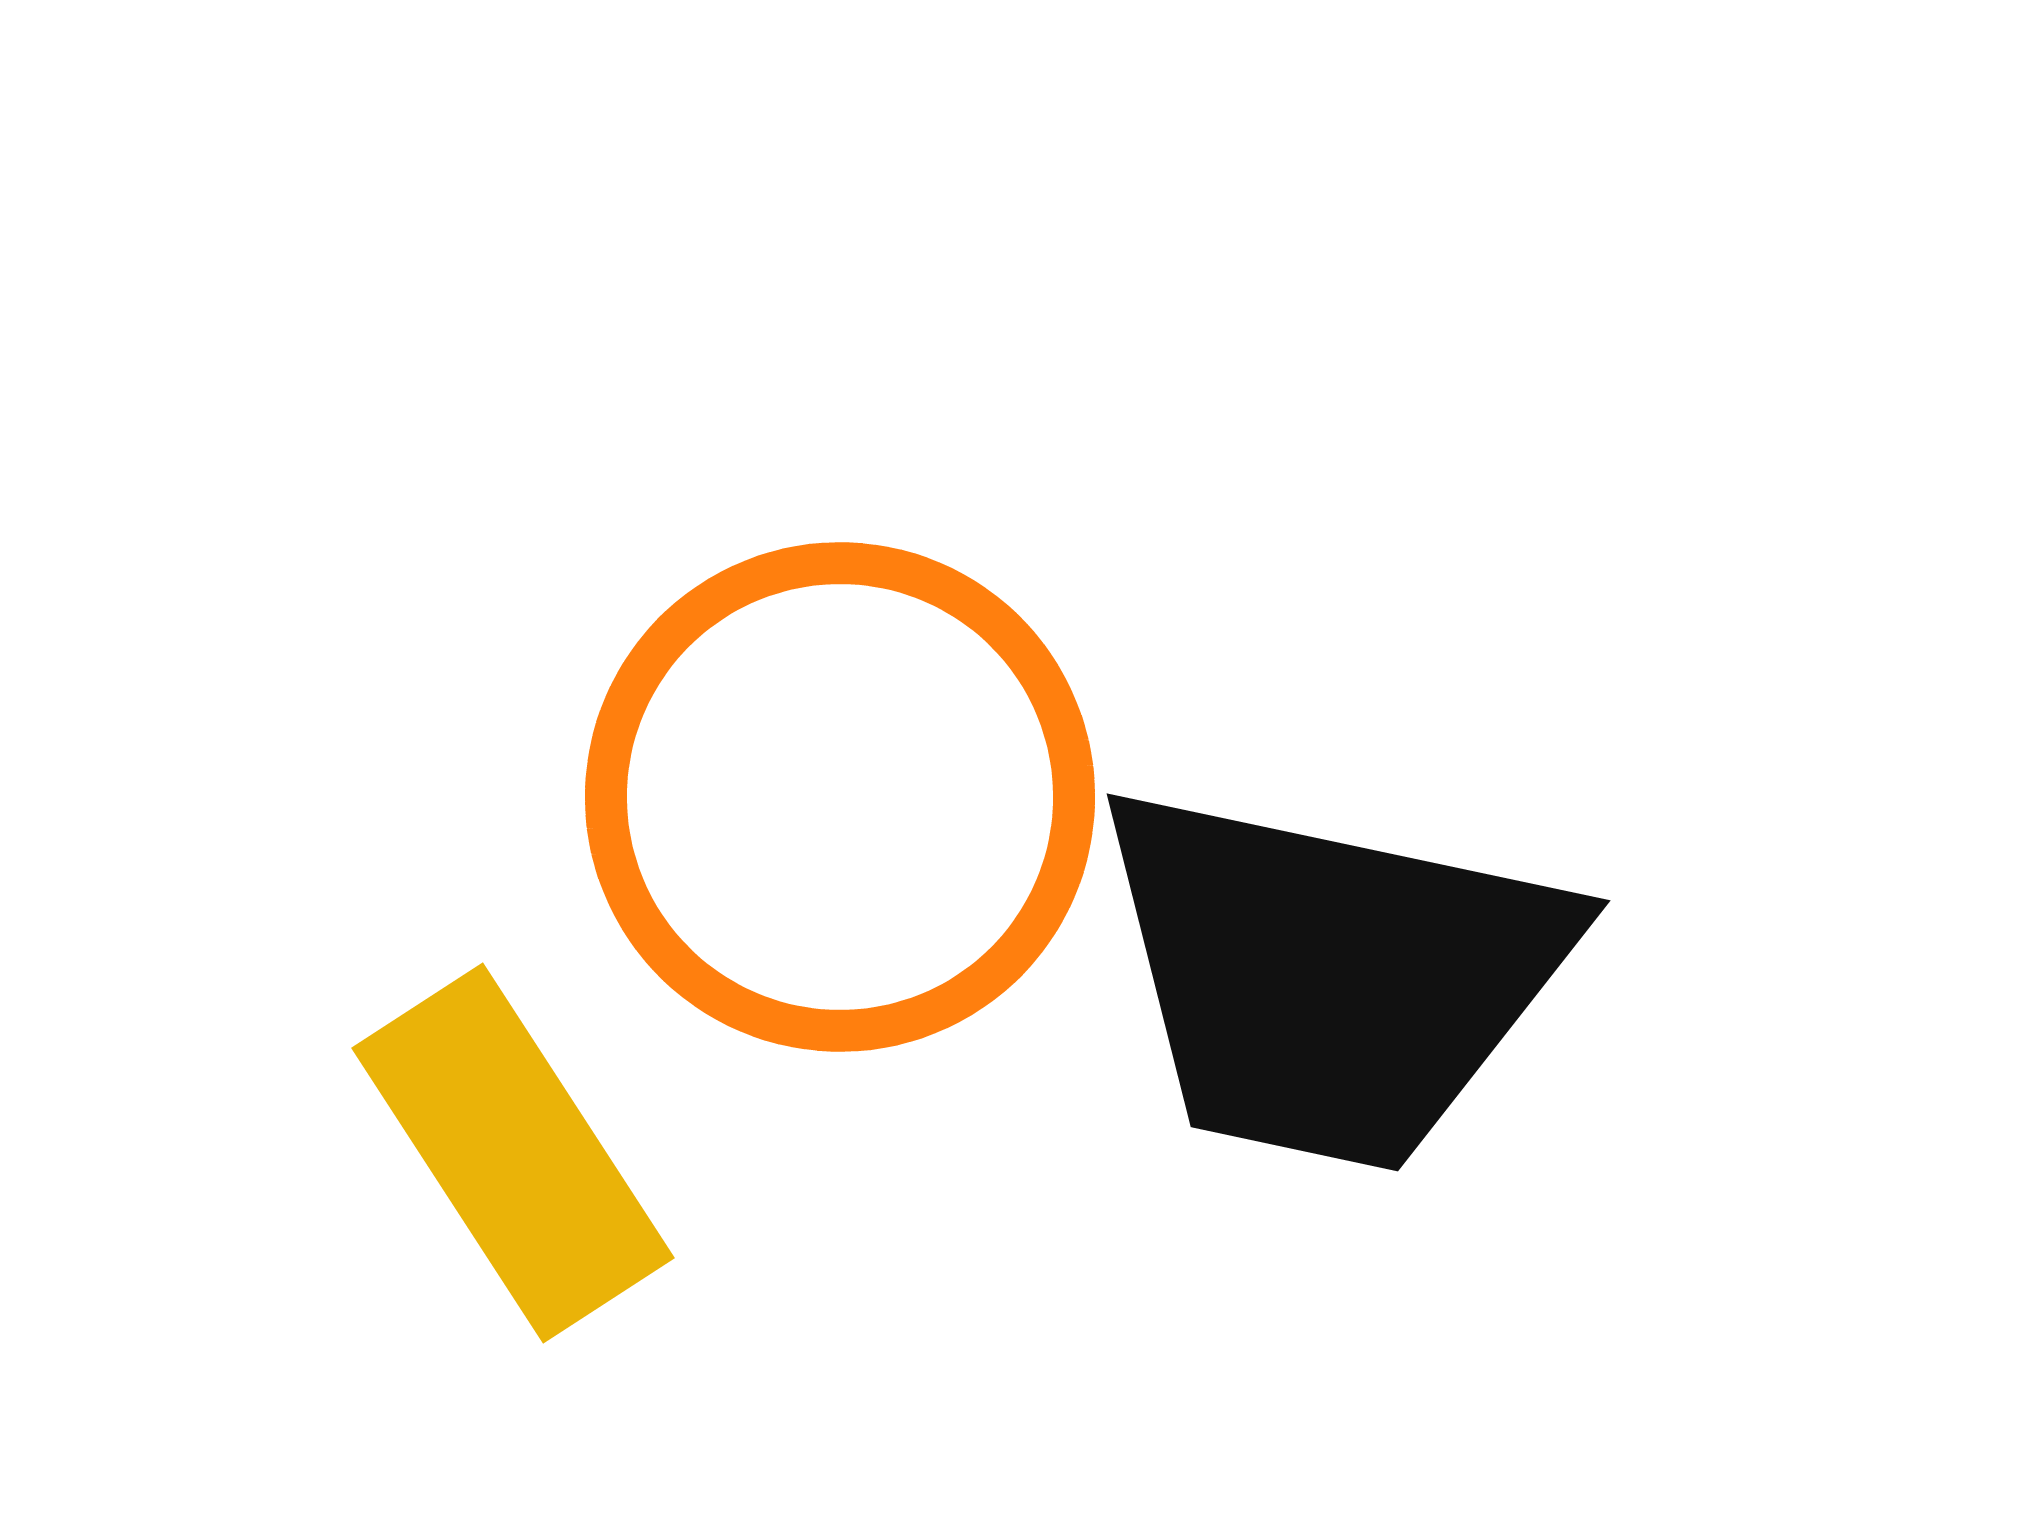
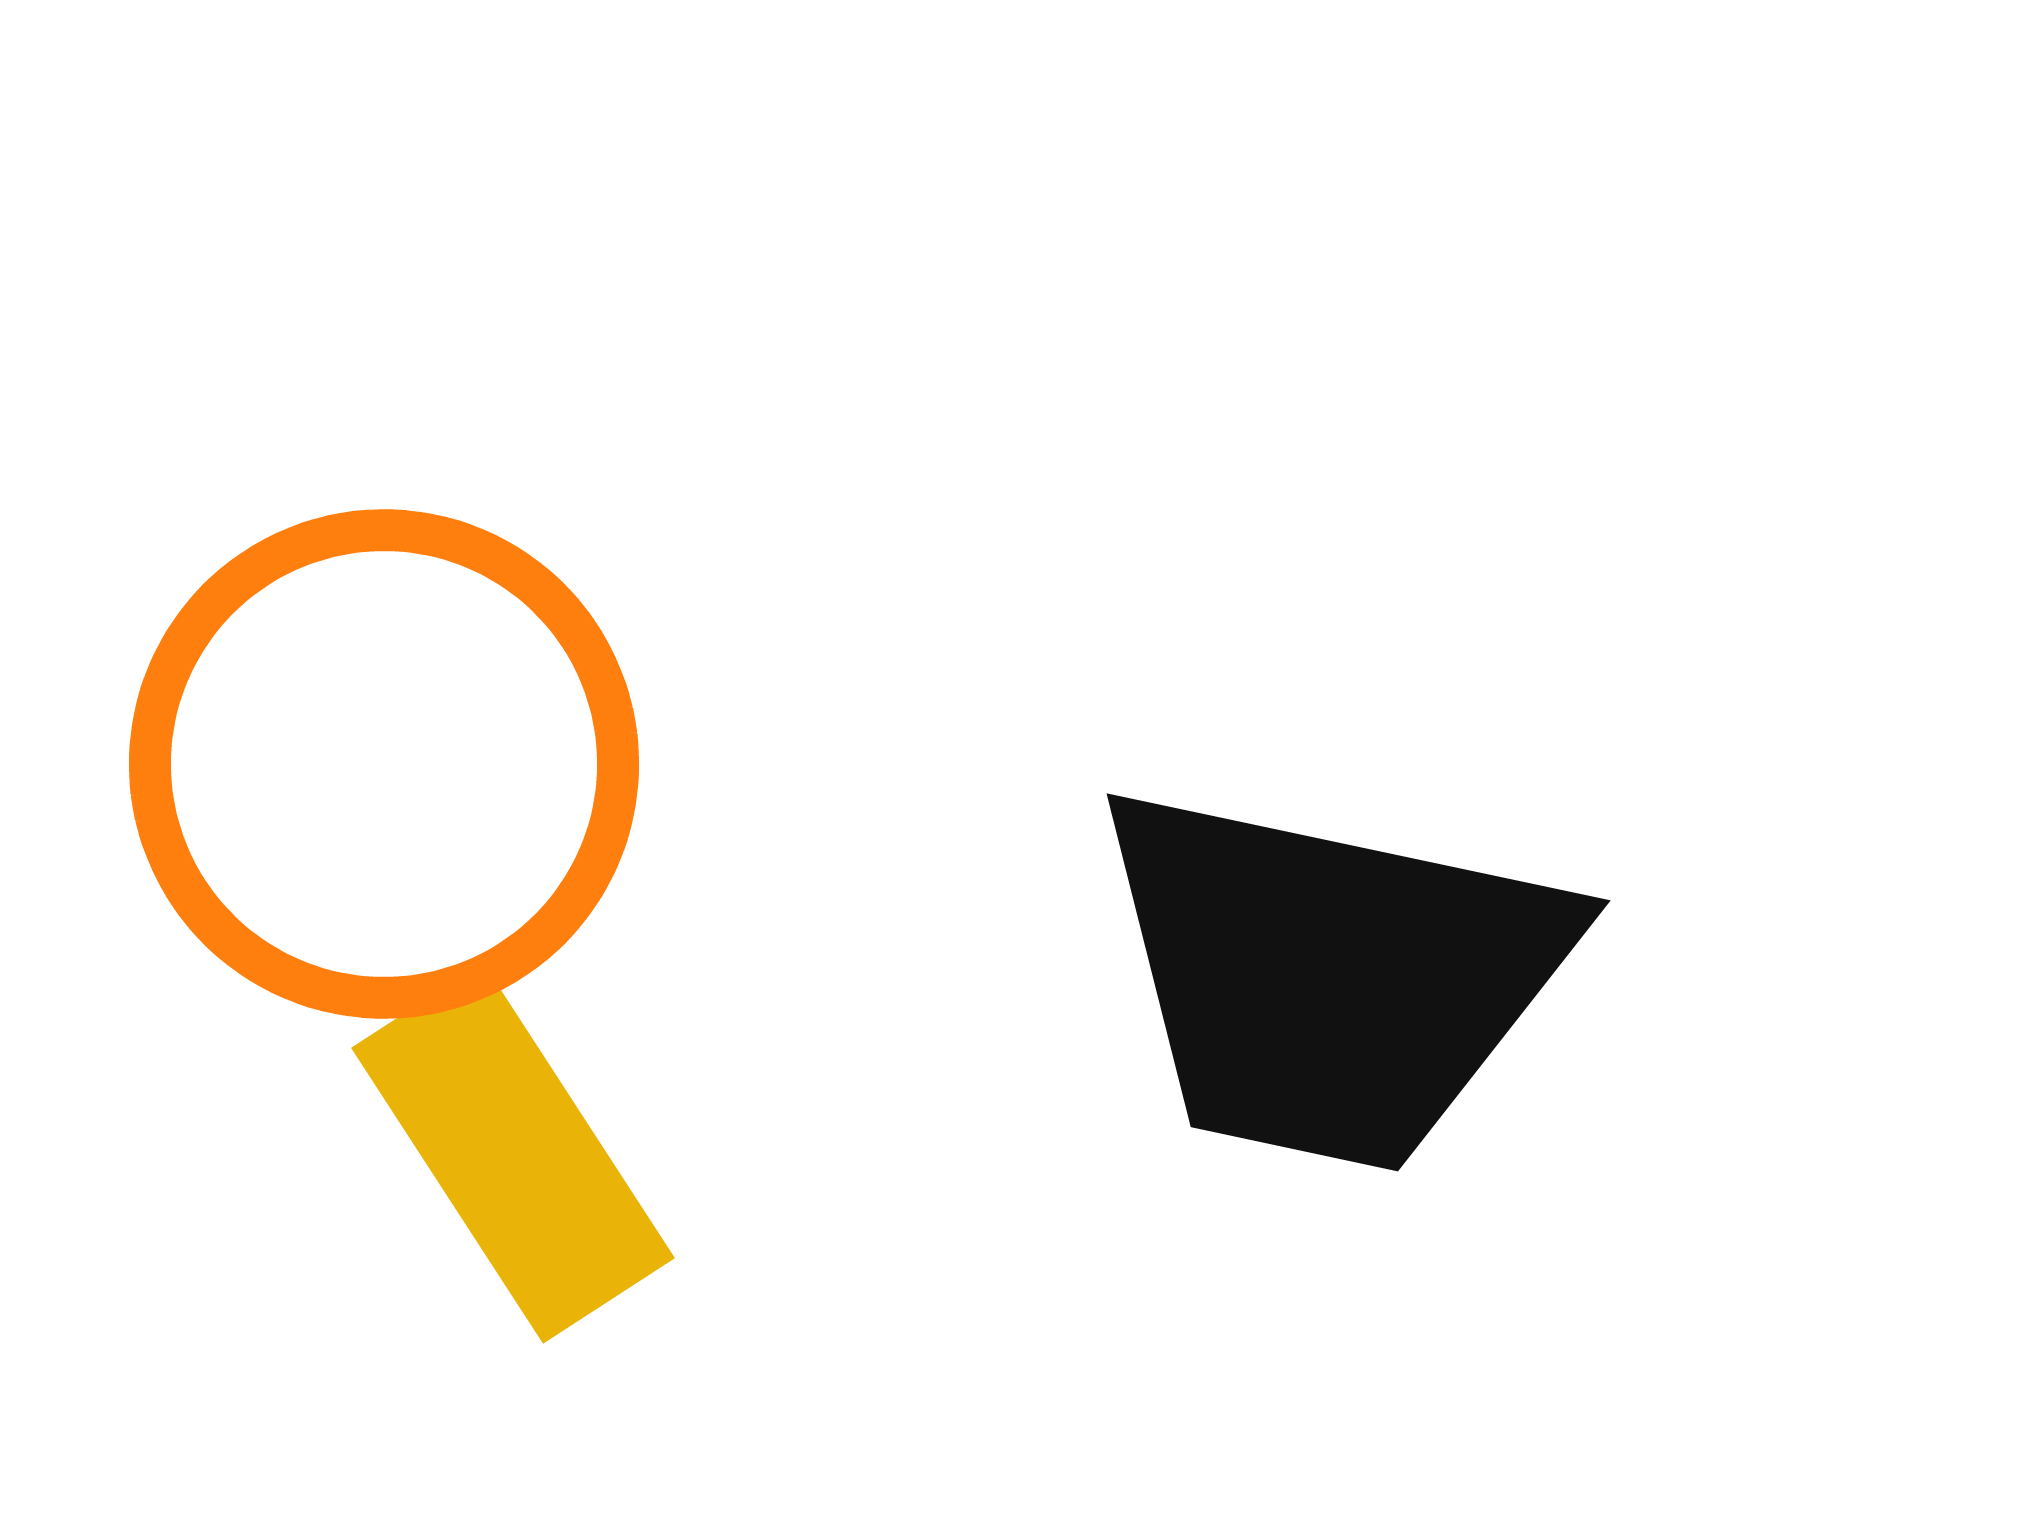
orange circle: moved 456 px left, 33 px up
